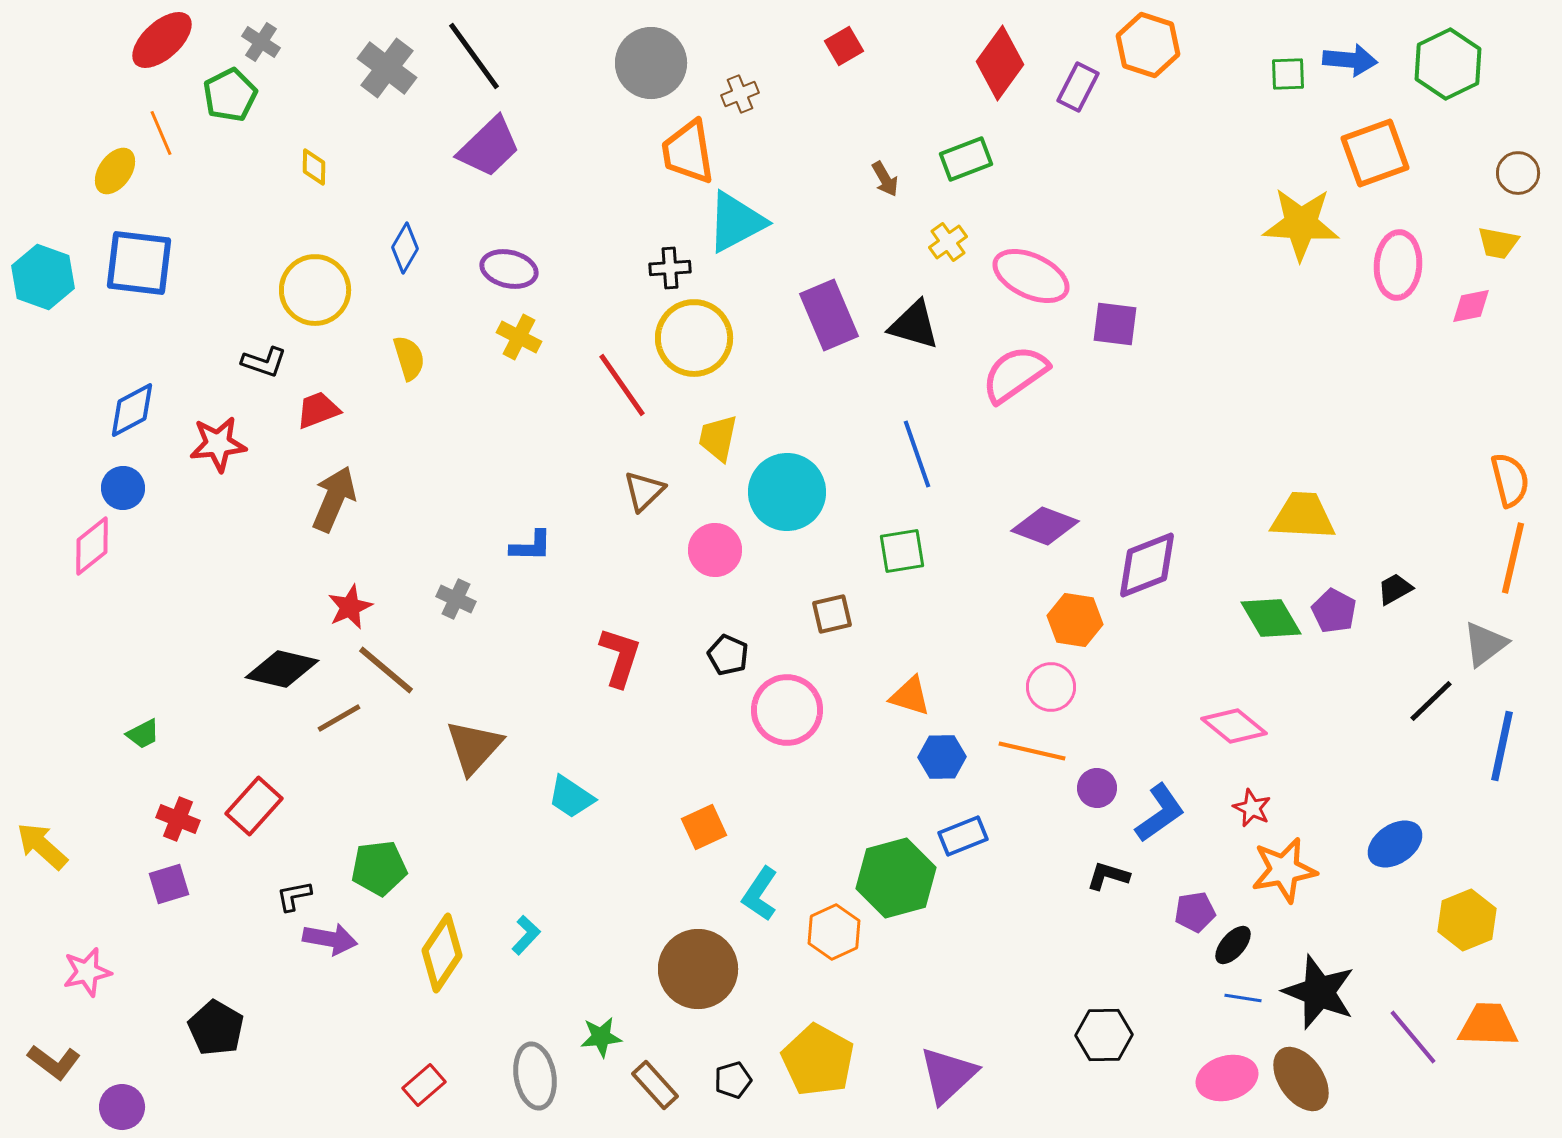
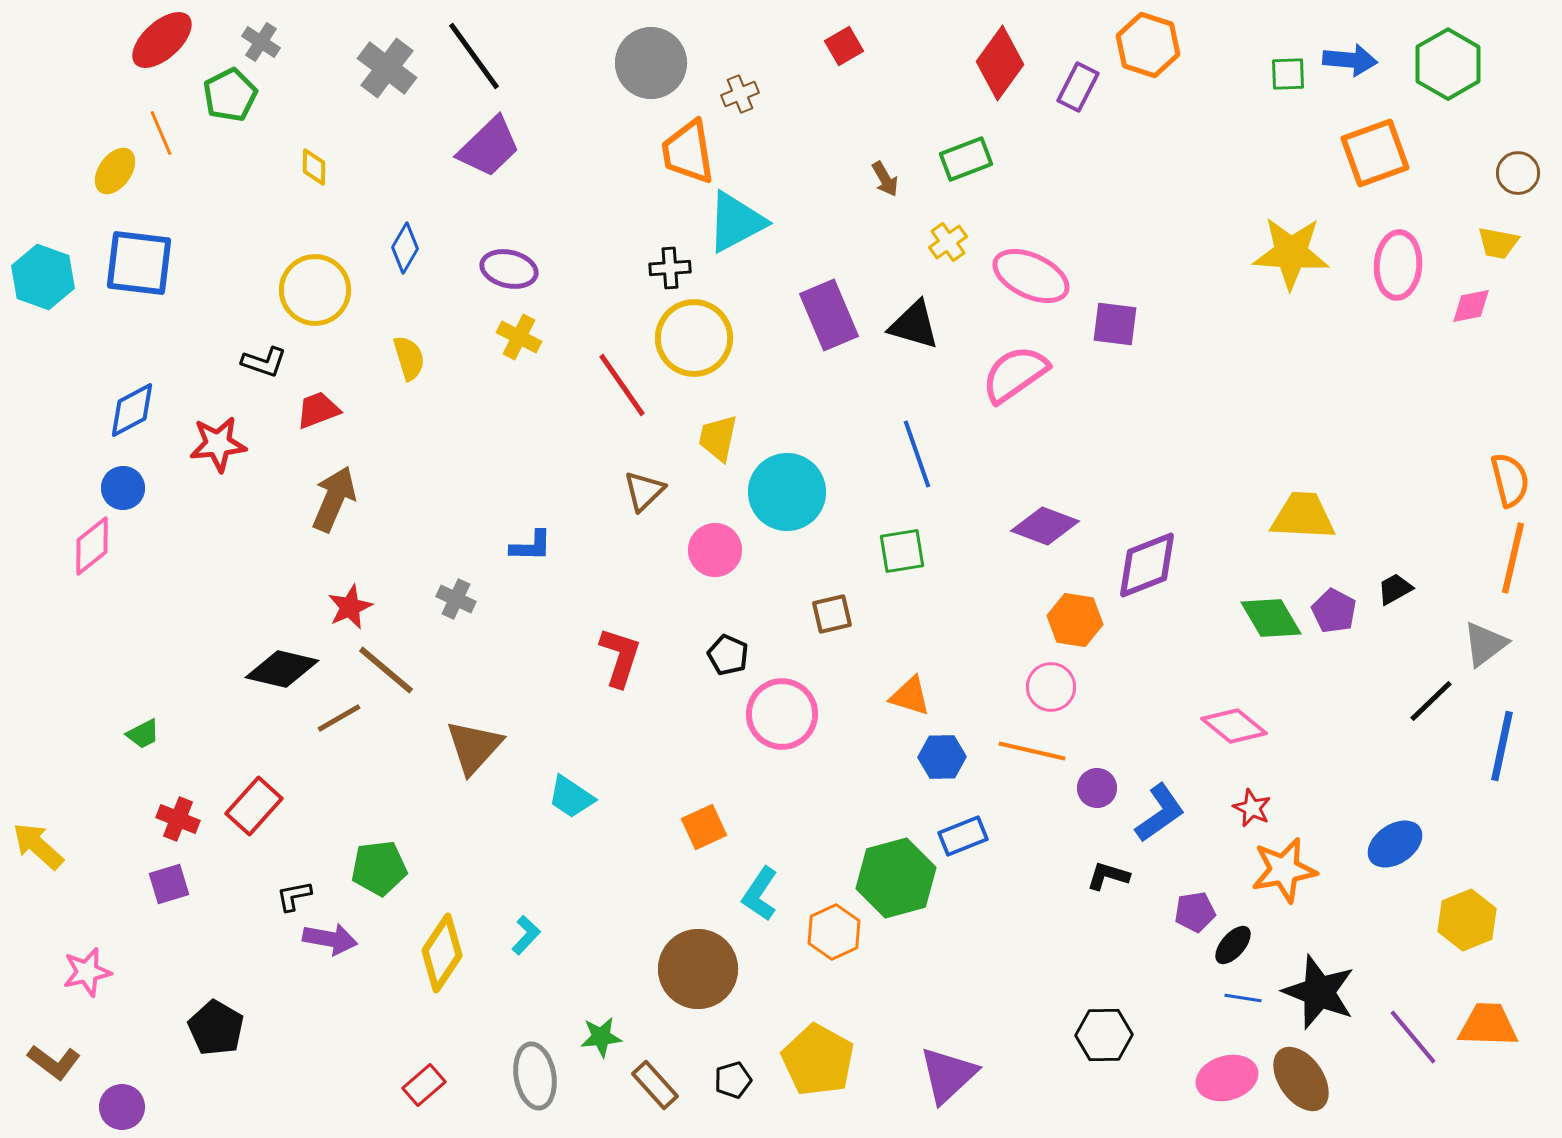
green hexagon at (1448, 64): rotated 4 degrees counterclockwise
yellow star at (1301, 224): moved 10 px left, 29 px down
pink circle at (787, 710): moved 5 px left, 4 px down
yellow arrow at (42, 846): moved 4 px left
